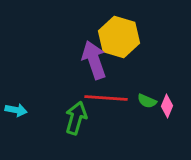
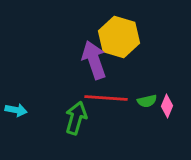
green semicircle: rotated 36 degrees counterclockwise
